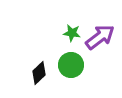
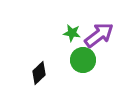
purple arrow: moved 1 px left, 2 px up
green circle: moved 12 px right, 5 px up
